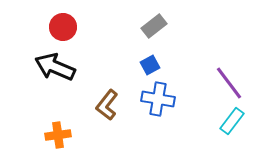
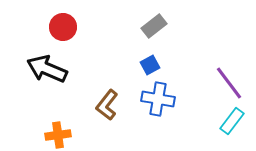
black arrow: moved 8 px left, 2 px down
